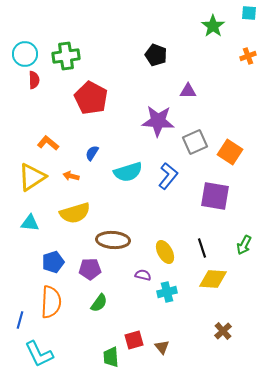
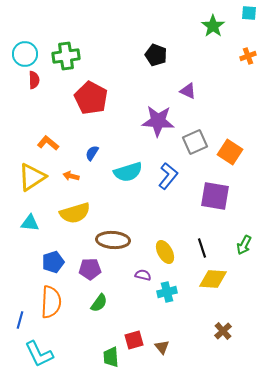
purple triangle: rotated 24 degrees clockwise
